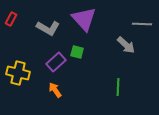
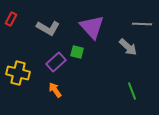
purple triangle: moved 8 px right, 8 px down
gray arrow: moved 2 px right, 2 px down
green line: moved 14 px right, 4 px down; rotated 24 degrees counterclockwise
